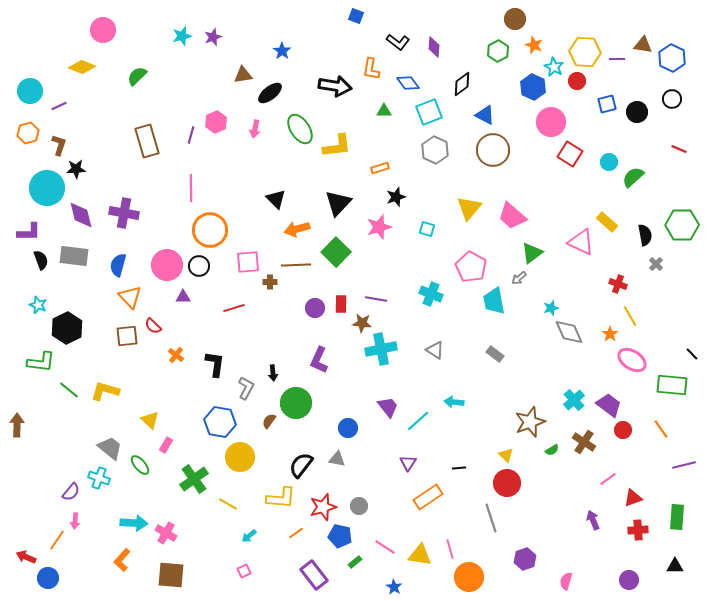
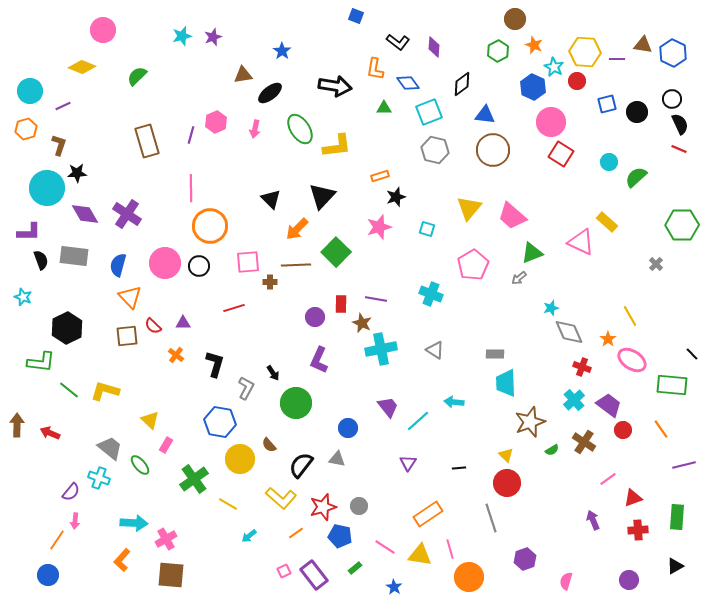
blue hexagon at (672, 58): moved 1 px right, 5 px up
orange L-shape at (371, 69): moved 4 px right
purple line at (59, 106): moved 4 px right
green triangle at (384, 111): moved 3 px up
blue triangle at (485, 115): rotated 20 degrees counterclockwise
orange hexagon at (28, 133): moved 2 px left, 4 px up
gray hexagon at (435, 150): rotated 12 degrees counterclockwise
red square at (570, 154): moved 9 px left
orange rectangle at (380, 168): moved 8 px down
black star at (76, 169): moved 1 px right, 4 px down
green semicircle at (633, 177): moved 3 px right
black triangle at (276, 199): moved 5 px left
black triangle at (338, 203): moved 16 px left, 7 px up
purple cross at (124, 213): moved 3 px right, 1 px down; rotated 24 degrees clockwise
purple diamond at (81, 215): moved 4 px right, 1 px up; rotated 16 degrees counterclockwise
orange arrow at (297, 229): rotated 30 degrees counterclockwise
orange circle at (210, 230): moved 4 px up
black semicircle at (645, 235): moved 35 px right, 111 px up; rotated 15 degrees counterclockwise
green triangle at (532, 253): rotated 15 degrees clockwise
pink circle at (167, 265): moved 2 px left, 2 px up
pink pentagon at (471, 267): moved 2 px right, 2 px up; rotated 12 degrees clockwise
red cross at (618, 284): moved 36 px left, 83 px down
purple triangle at (183, 297): moved 26 px down
cyan trapezoid at (494, 301): moved 12 px right, 82 px down; rotated 8 degrees clockwise
cyan star at (38, 305): moved 15 px left, 8 px up
purple circle at (315, 308): moved 9 px down
brown star at (362, 323): rotated 18 degrees clockwise
orange star at (610, 334): moved 2 px left, 5 px down
gray rectangle at (495, 354): rotated 36 degrees counterclockwise
black L-shape at (215, 364): rotated 8 degrees clockwise
black arrow at (273, 373): rotated 28 degrees counterclockwise
brown semicircle at (269, 421): moved 24 px down; rotated 77 degrees counterclockwise
yellow circle at (240, 457): moved 2 px down
orange rectangle at (428, 497): moved 17 px down
yellow L-shape at (281, 498): rotated 36 degrees clockwise
pink cross at (166, 533): moved 6 px down; rotated 30 degrees clockwise
red arrow at (26, 557): moved 24 px right, 124 px up
green rectangle at (355, 562): moved 6 px down
black triangle at (675, 566): rotated 30 degrees counterclockwise
pink square at (244, 571): moved 40 px right
blue circle at (48, 578): moved 3 px up
